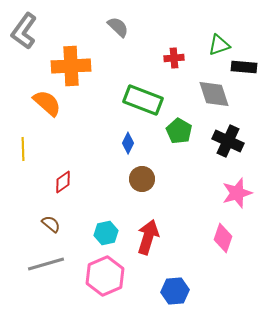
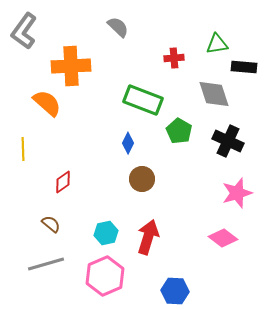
green triangle: moved 2 px left, 1 px up; rotated 10 degrees clockwise
pink diamond: rotated 72 degrees counterclockwise
blue hexagon: rotated 8 degrees clockwise
